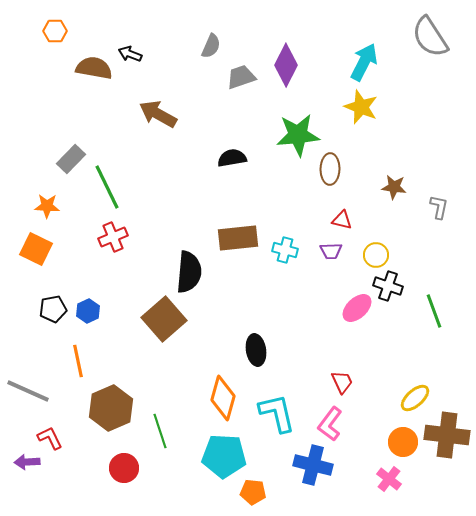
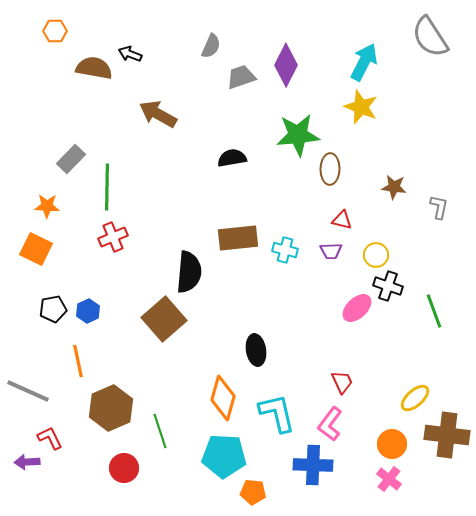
green line at (107, 187): rotated 27 degrees clockwise
orange circle at (403, 442): moved 11 px left, 2 px down
blue cross at (313, 465): rotated 12 degrees counterclockwise
